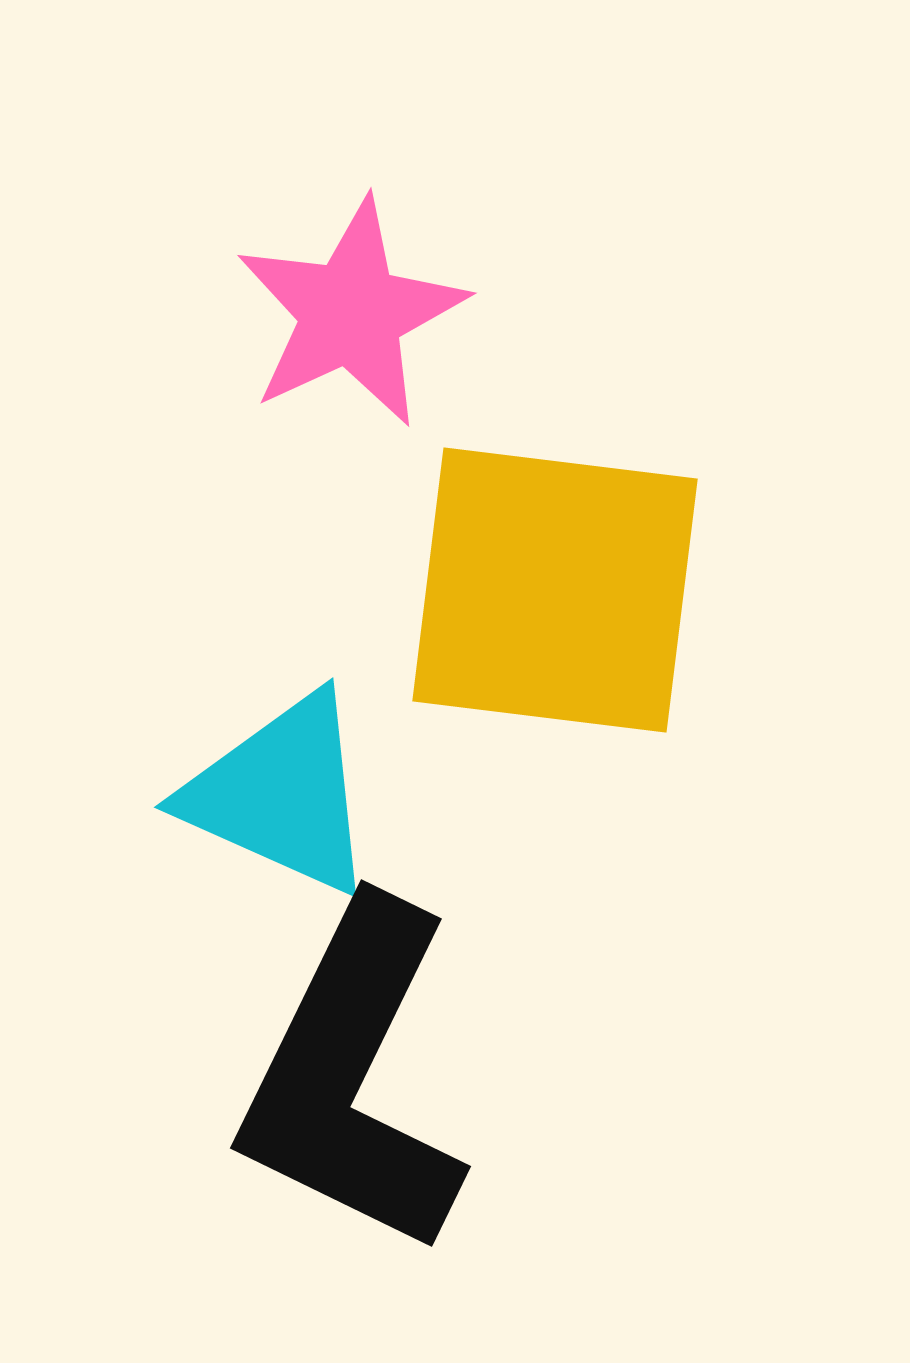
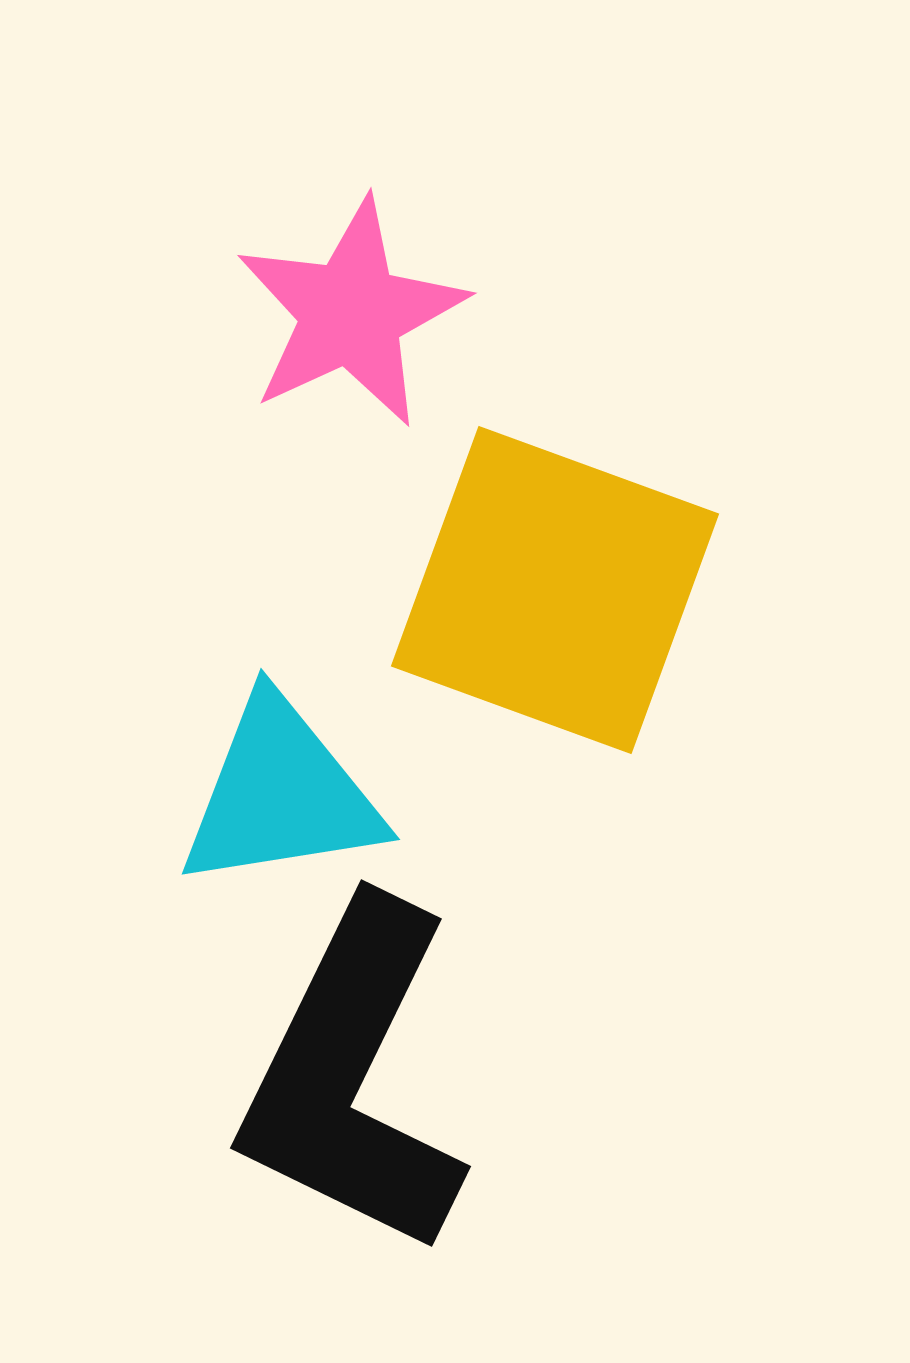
yellow square: rotated 13 degrees clockwise
cyan triangle: rotated 33 degrees counterclockwise
